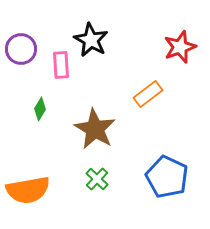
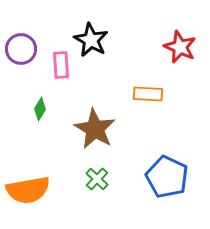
red star: rotated 28 degrees counterclockwise
orange rectangle: rotated 40 degrees clockwise
